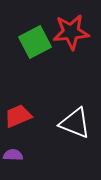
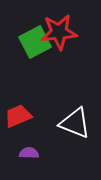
red star: moved 12 px left
purple semicircle: moved 16 px right, 2 px up
